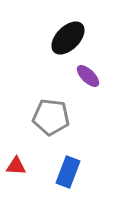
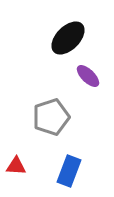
gray pentagon: rotated 24 degrees counterclockwise
blue rectangle: moved 1 px right, 1 px up
